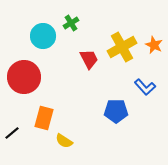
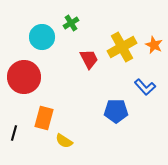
cyan circle: moved 1 px left, 1 px down
black line: moved 2 px right; rotated 35 degrees counterclockwise
